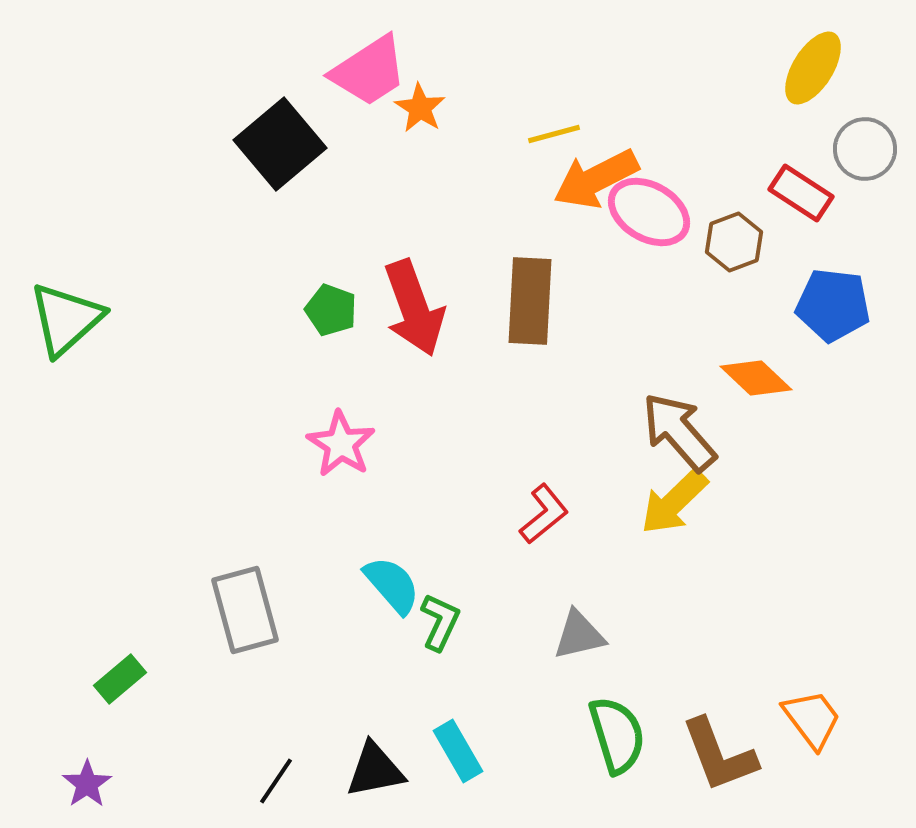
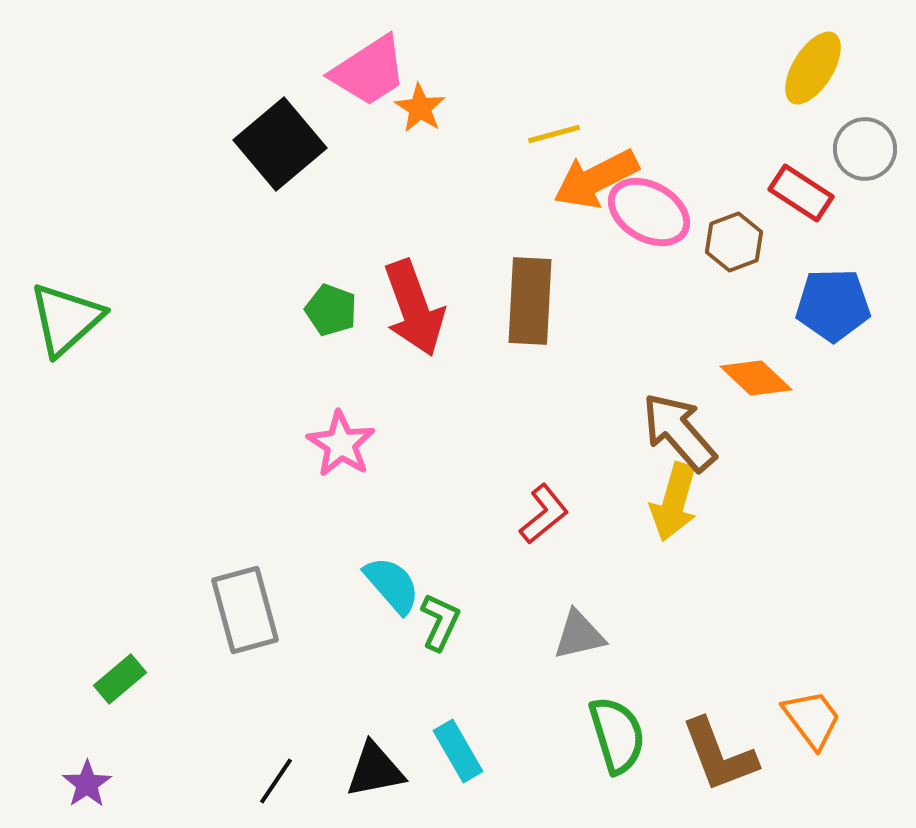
blue pentagon: rotated 8 degrees counterclockwise
yellow arrow: rotated 30 degrees counterclockwise
